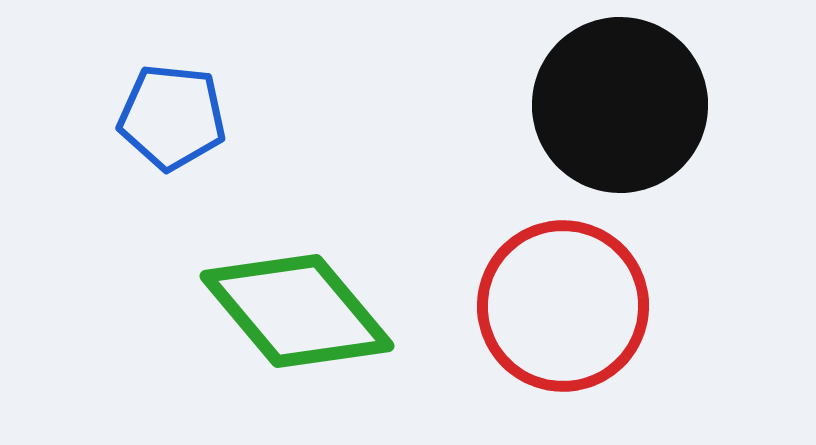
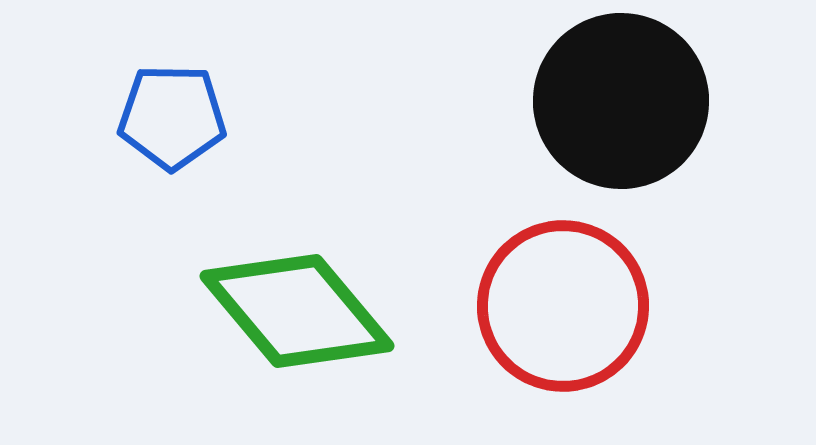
black circle: moved 1 px right, 4 px up
blue pentagon: rotated 5 degrees counterclockwise
